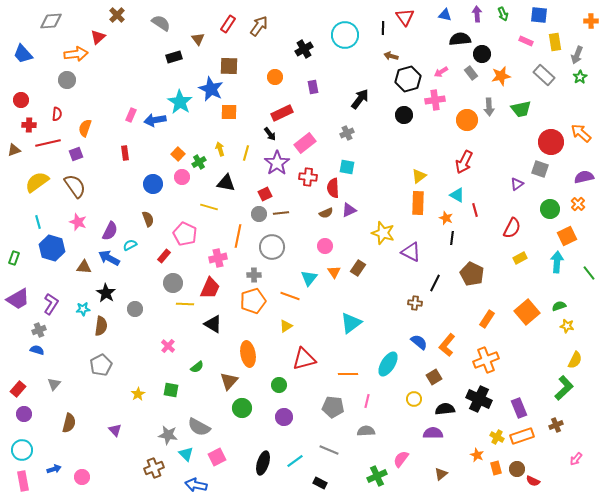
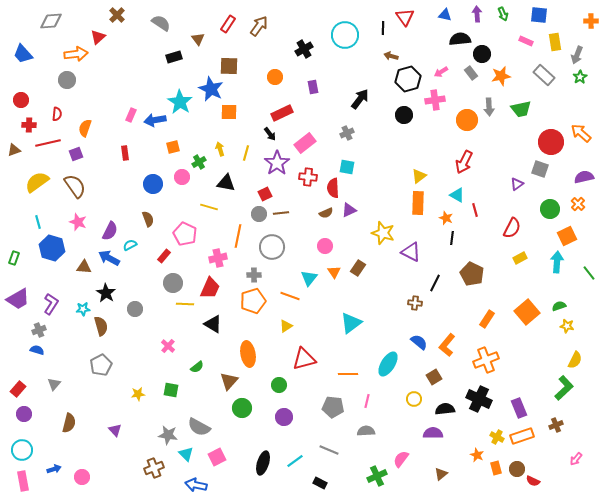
orange square at (178, 154): moved 5 px left, 7 px up; rotated 32 degrees clockwise
brown semicircle at (101, 326): rotated 24 degrees counterclockwise
yellow star at (138, 394): rotated 24 degrees clockwise
